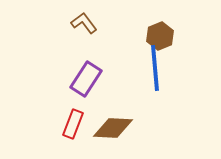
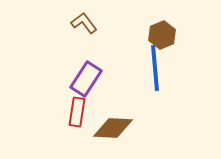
brown hexagon: moved 2 px right, 1 px up
red rectangle: moved 4 px right, 12 px up; rotated 12 degrees counterclockwise
